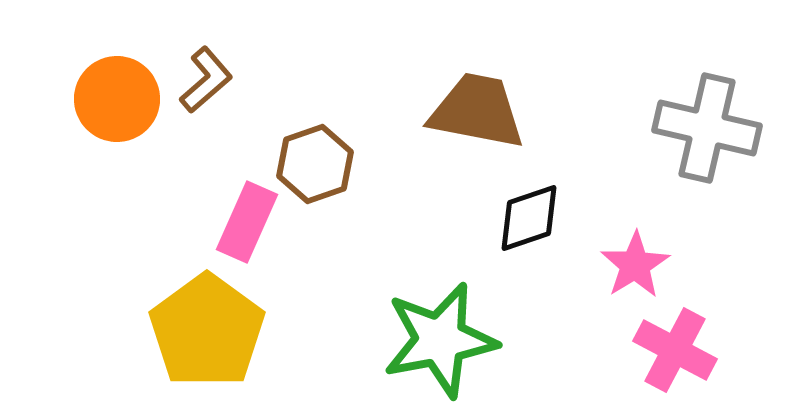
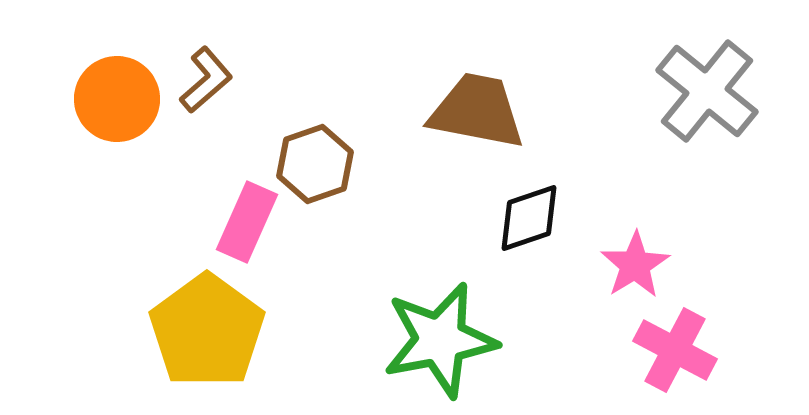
gray cross: moved 37 px up; rotated 26 degrees clockwise
